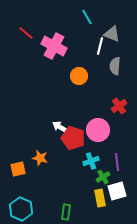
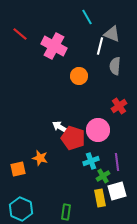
red line: moved 6 px left, 1 px down
green cross: moved 1 px up
